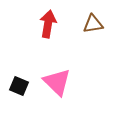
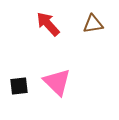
red arrow: rotated 52 degrees counterclockwise
black square: rotated 30 degrees counterclockwise
